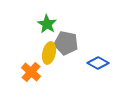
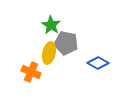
green star: moved 4 px right, 1 px down
orange cross: rotated 18 degrees counterclockwise
